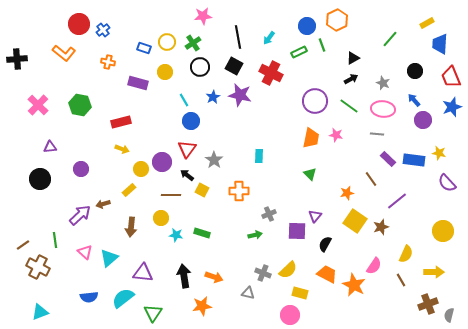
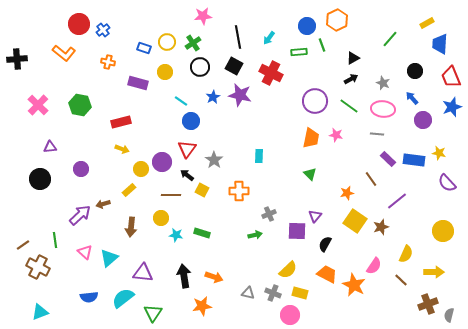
green rectangle at (299, 52): rotated 21 degrees clockwise
cyan line at (184, 100): moved 3 px left, 1 px down; rotated 24 degrees counterclockwise
blue arrow at (414, 100): moved 2 px left, 2 px up
gray cross at (263, 273): moved 10 px right, 20 px down
brown line at (401, 280): rotated 16 degrees counterclockwise
